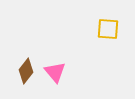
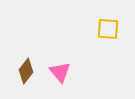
pink triangle: moved 5 px right
